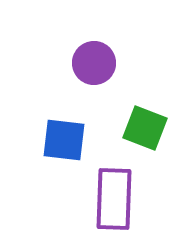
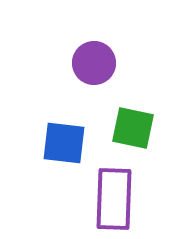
green square: moved 12 px left; rotated 9 degrees counterclockwise
blue square: moved 3 px down
